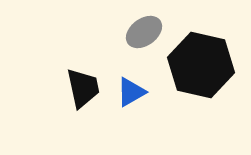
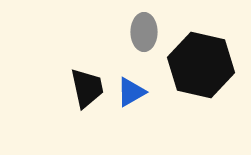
gray ellipse: rotated 54 degrees counterclockwise
black trapezoid: moved 4 px right
